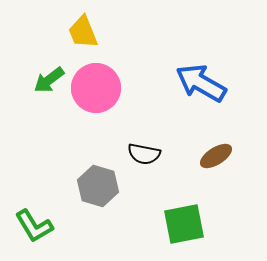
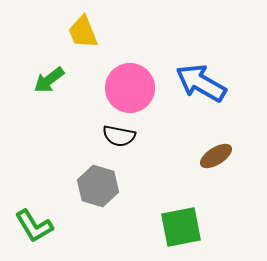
pink circle: moved 34 px right
black semicircle: moved 25 px left, 18 px up
green square: moved 3 px left, 3 px down
